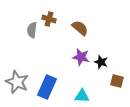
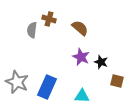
purple star: rotated 12 degrees clockwise
